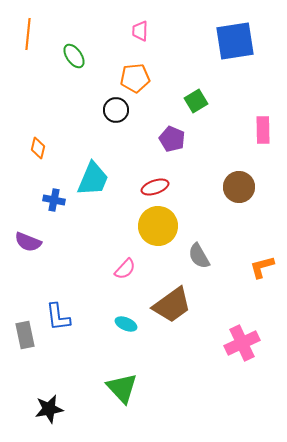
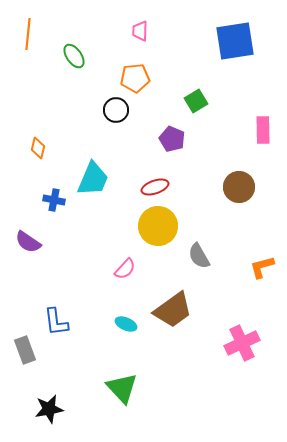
purple semicircle: rotated 12 degrees clockwise
brown trapezoid: moved 1 px right, 5 px down
blue L-shape: moved 2 px left, 5 px down
gray rectangle: moved 15 px down; rotated 8 degrees counterclockwise
